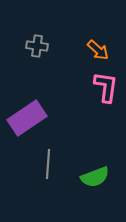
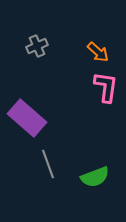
gray cross: rotated 30 degrees counterclockwise
orange arrow: moved 2 px down
purple rectangle: rotated 75 degrees clockwise
gray line: rotated 24 degrees counterclockwise
